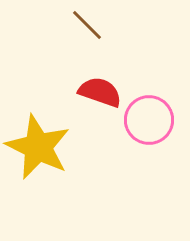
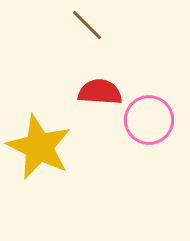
red semicircle: rotated 15 degrees counterclockwise
yellow star: moved 1 px right
